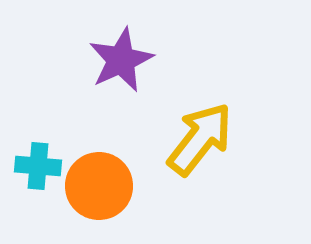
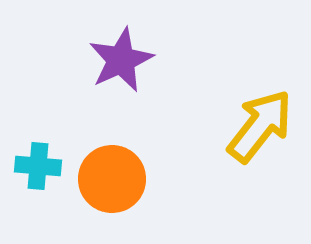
yellow arrow: moved 60 px right, 13 px up
orange circle: moved 13 px right, 7 px up
